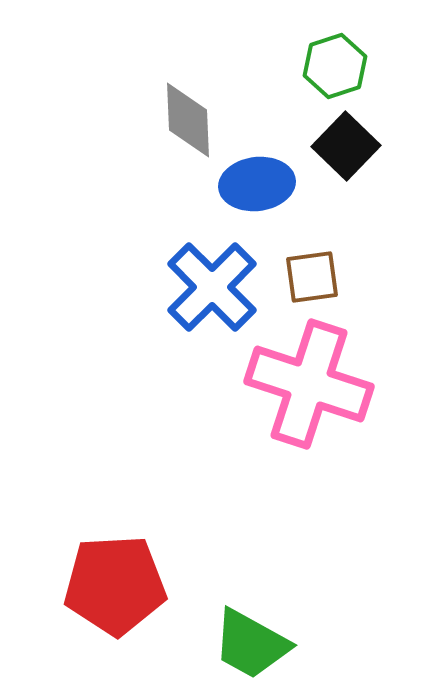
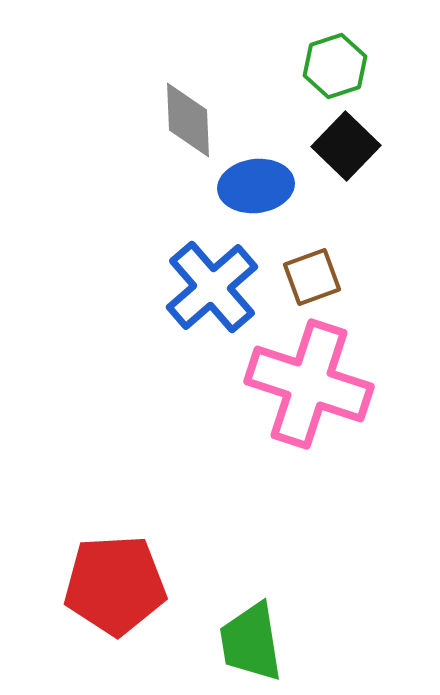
blue ellipse: moved 1 px left, 2 px down
brown square: rotated 12 degrees counterclockwise
blue cross: rotated 4 degrees clockwise
green trapezoid: moved 2 px up; rotated 52 degrees clockwise
